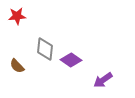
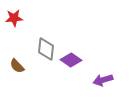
red star: moved 3 px left, 2 px down
gray diamond: moved 1 px right
purple arrow: rotated 18 degrees clockwise
